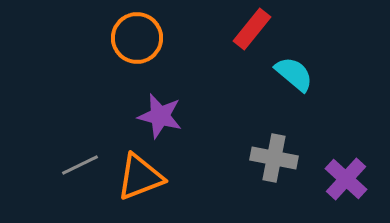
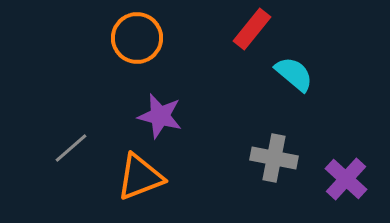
gray line: moved 9 px left, 17 px up; rotated 15 degrees counterclockwise
